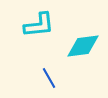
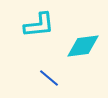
blue line: rotated 20 degrees counterclockwise
